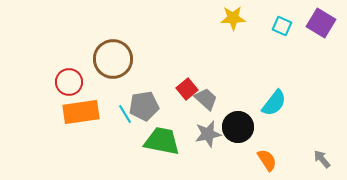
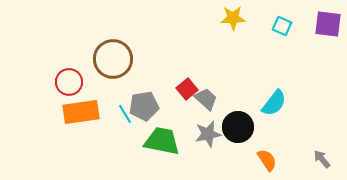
purple square: moved 7 px right, 1 px down; rotated 24 degrees counterclockwise
